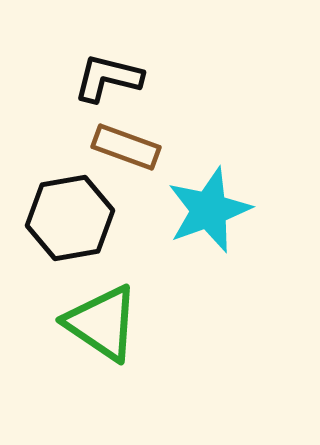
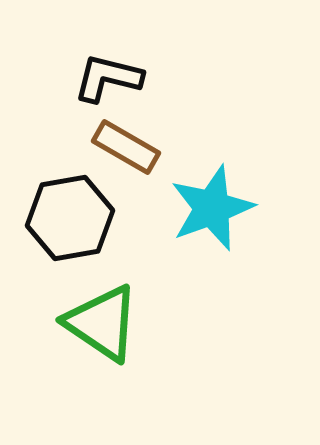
brown rectangle: rotated 10 degrees clockwise
cyan star: moved 3 px right, 2 px up
